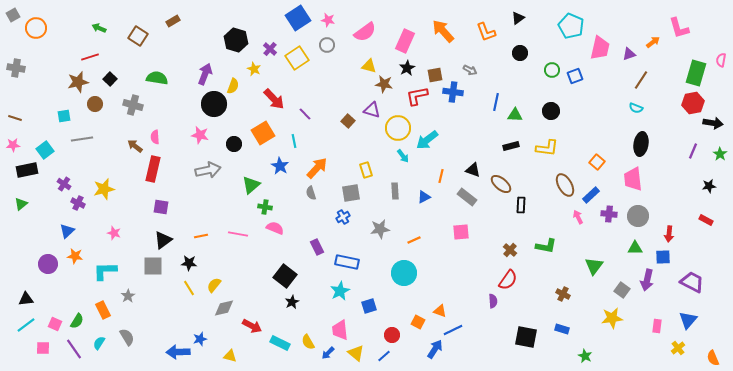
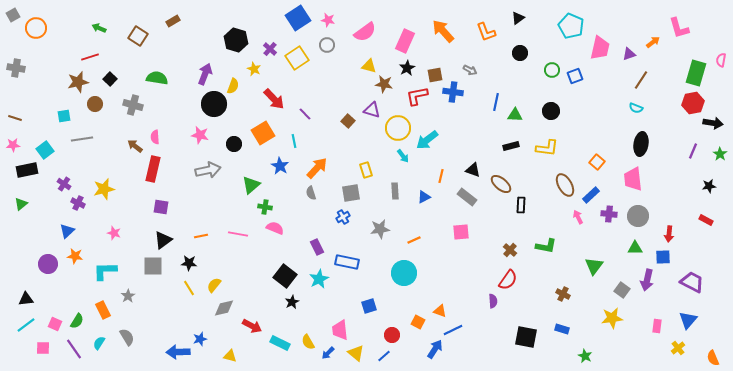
cyan star at (340, 291): moved 21 px left, 12 px up
